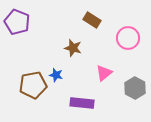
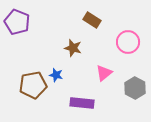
pink circle: moved 4 px down
